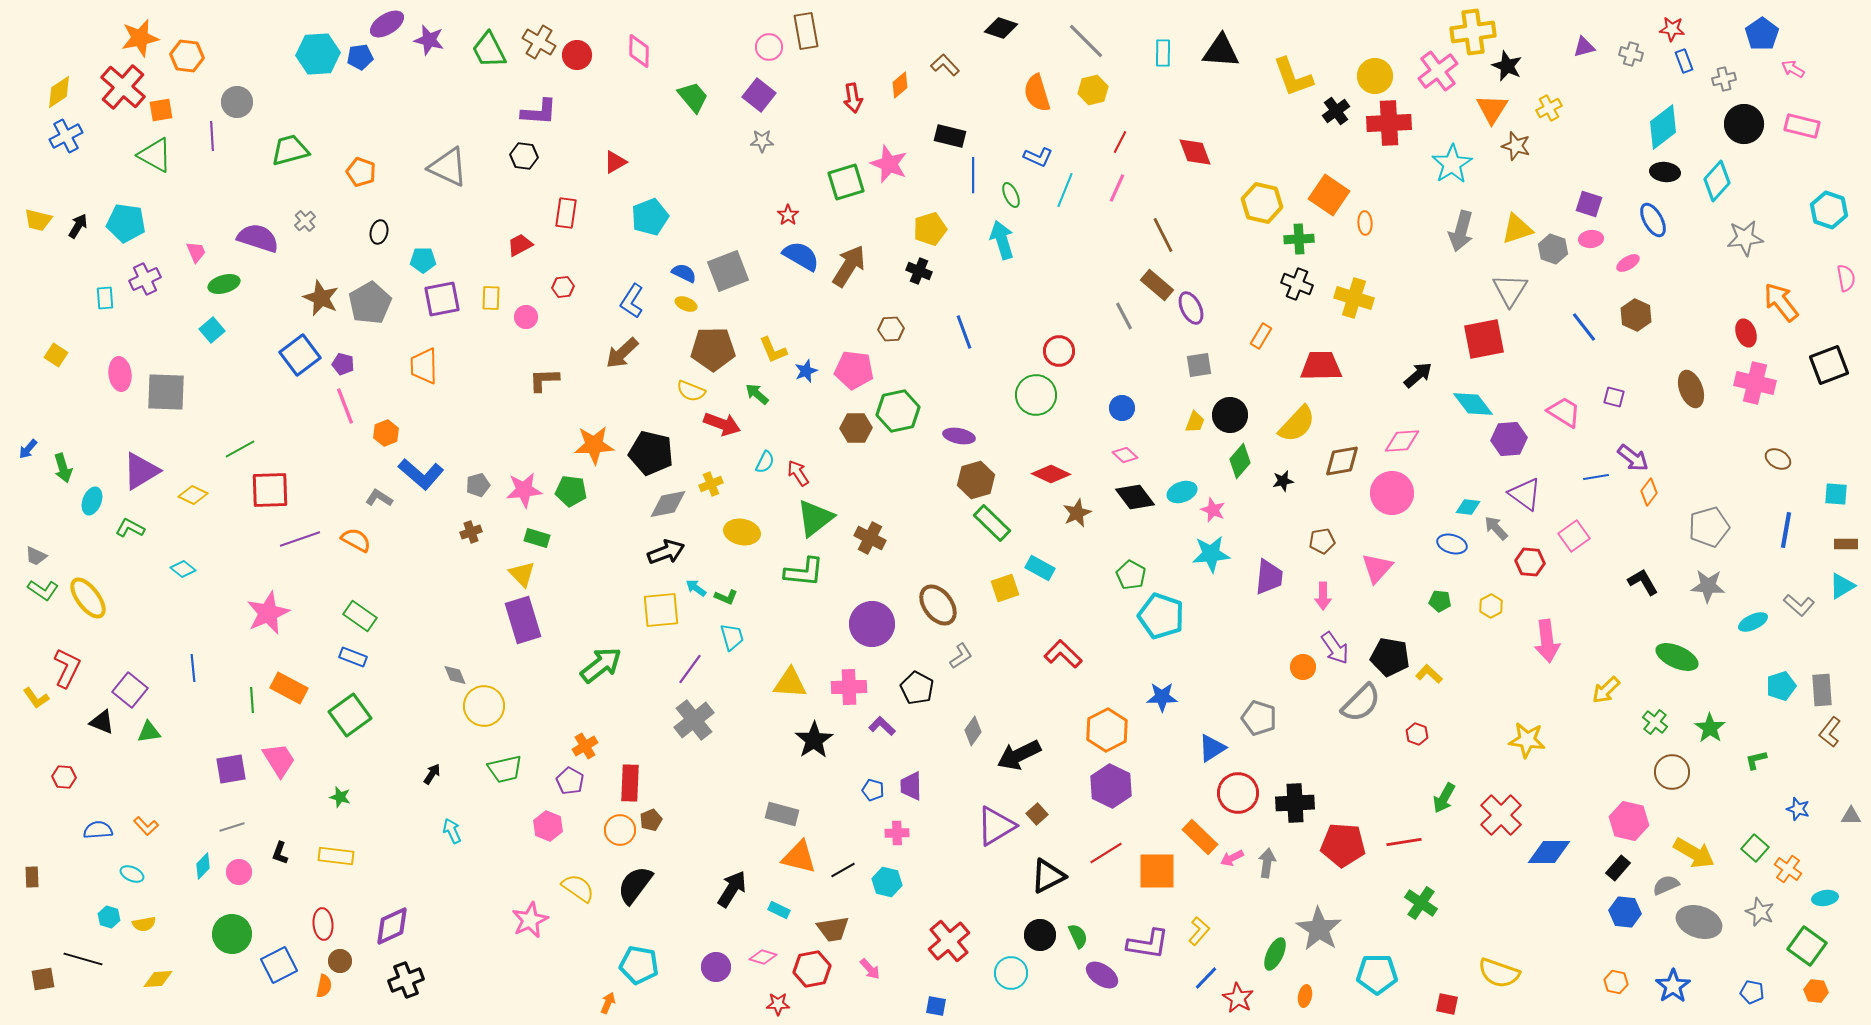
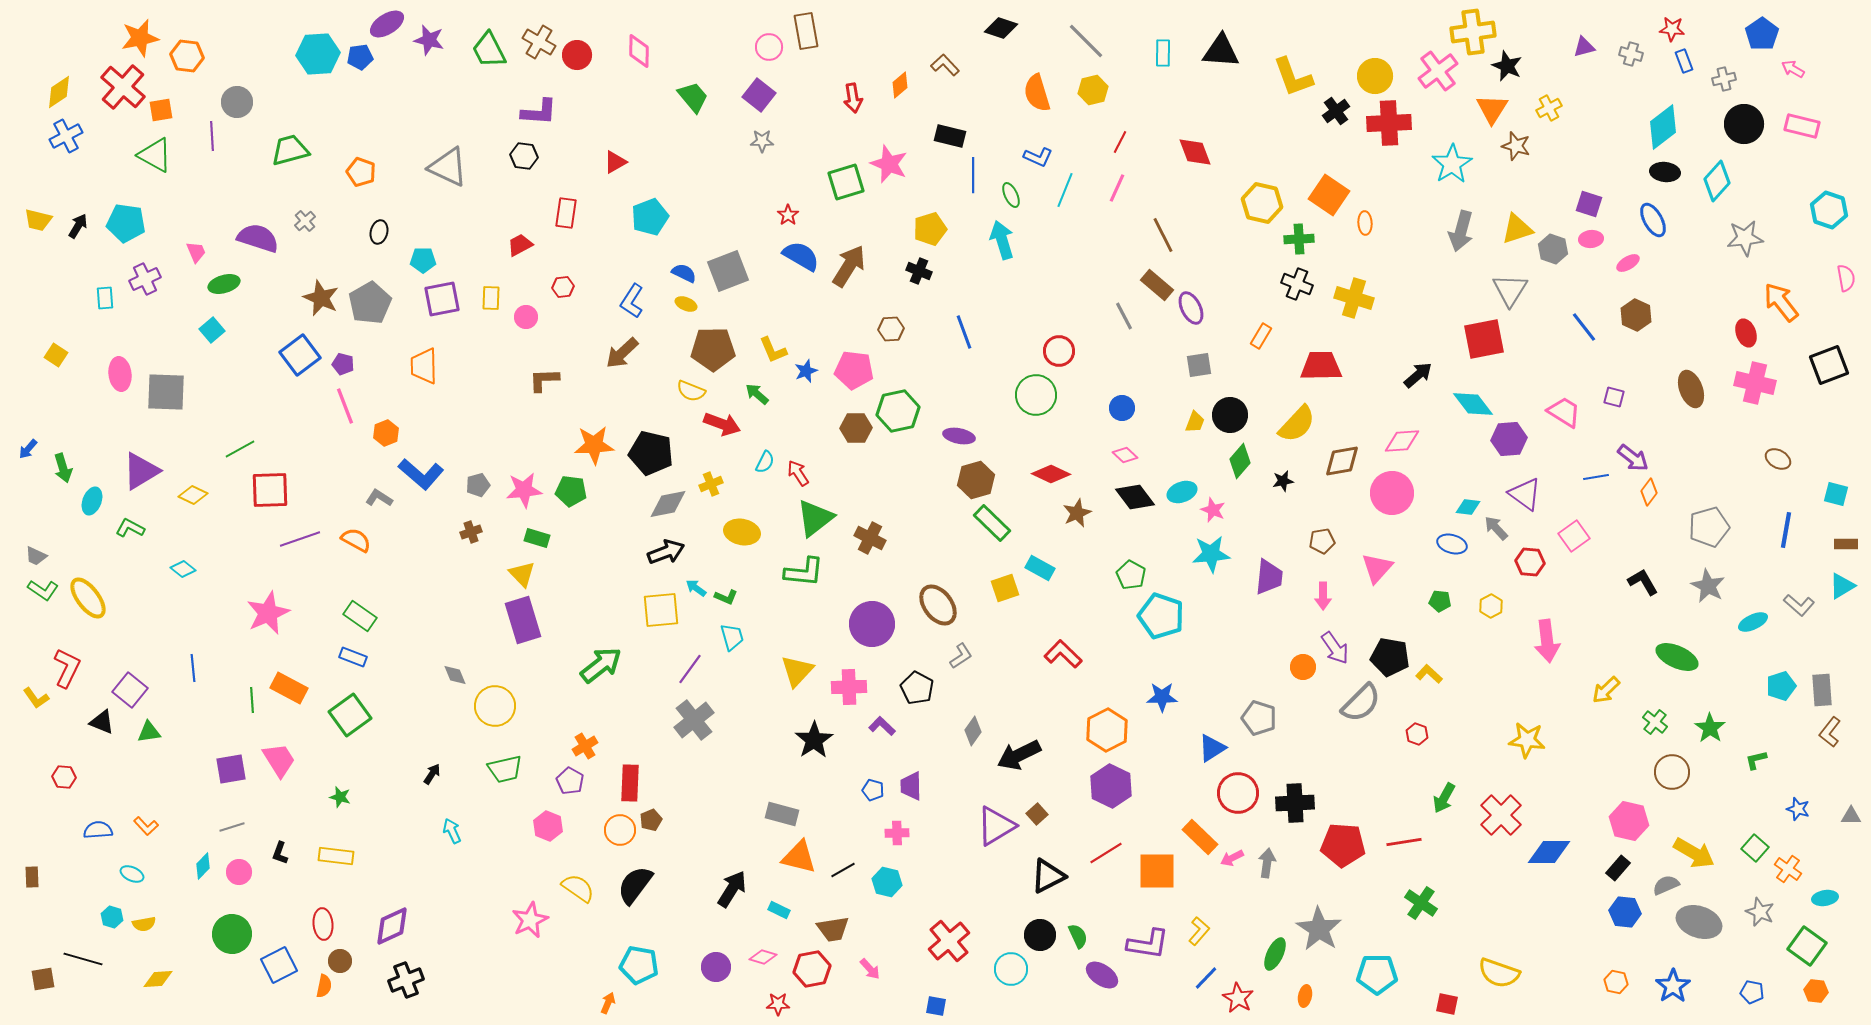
cyan square at (1836, 494): rotated 10 degrees clockwise
gray star at (1708, 586): rotated 24 degrees clockwise
yellow triangle at (790, 683): moved 7 px right, 12 px up; rotated 51 degrees counterclockwise
yellow circle at (484, 706): moved 11 px right
cyan hexagon at (109, 917): moved 3 px right
cyan circle at (1011, 973): moved 4 px up
